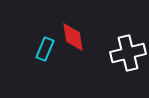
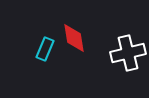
red diamond: moved 1 px right, 1 px down
